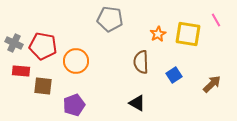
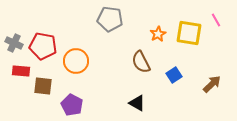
yellow square: moved 1 px right, 1 px up
brown semicircle: rotated 25 degrees counterclockwise
purple pentagon: moved 2 px left; rotated 25 degrees counterclockwise
